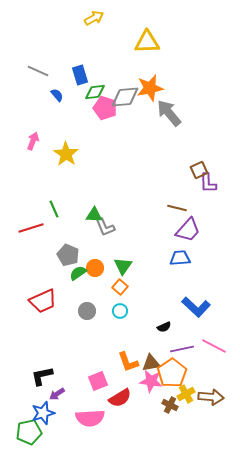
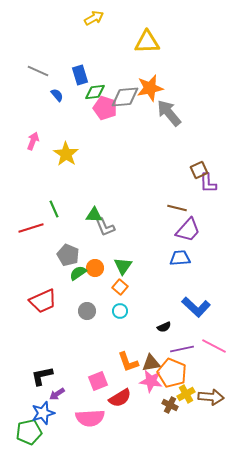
orange pentagon at (172, 373): rotated 16 degrees counterclockwise
